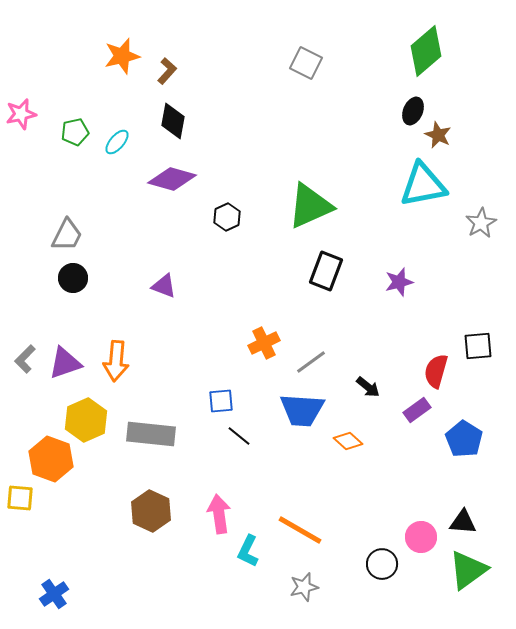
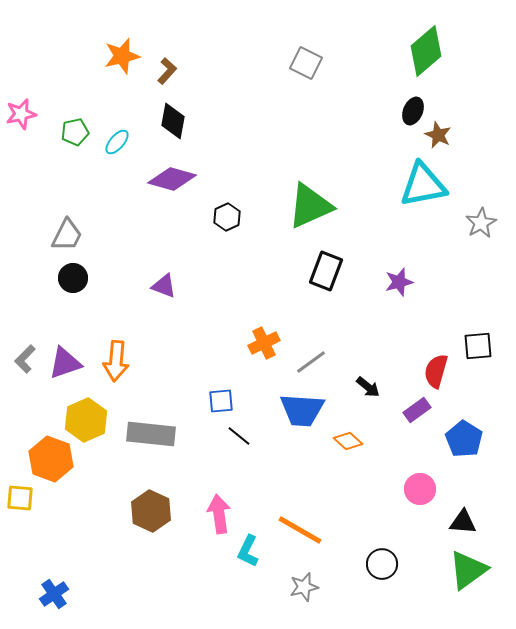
pink circle at (421, 537): moved 1 px left, 48 px up
